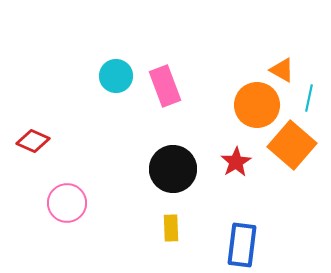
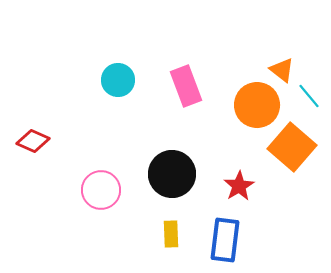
orange triangle: rotated 8 degrees clockwise
cyan circle: moved 2 px right, 4 px down
pink rectangle: moved 21 px right
cyan line: moved 2 px up; rotated 52 degrees counterclockwise
orange square: moved 2 px down
red star: moved 3 px right, 24 px down
black circle: moved 1 px left, 5 px down
pink circle: moved 34 px right, 13 px up
yellow rectangle: moved 6 px down
blue rectangle: moved 17 px left, 5 px up
